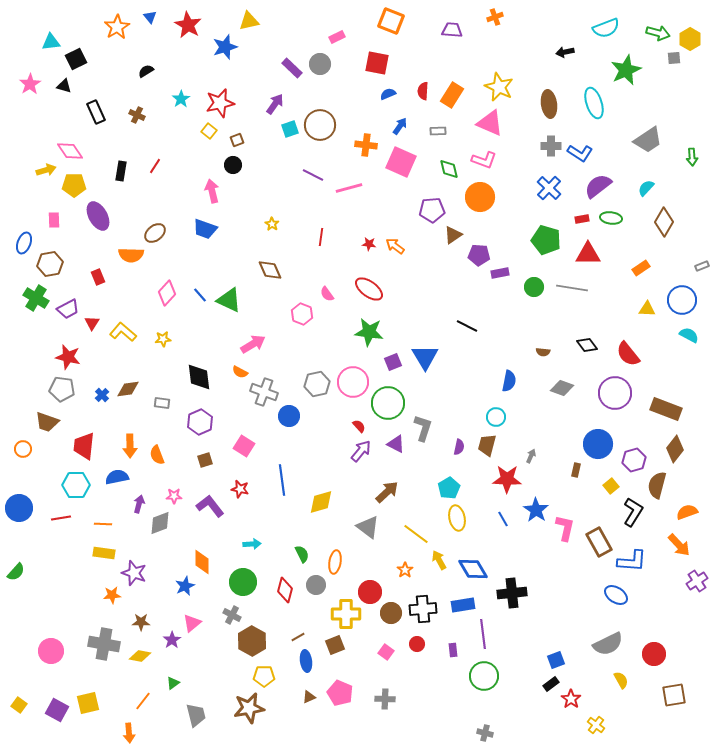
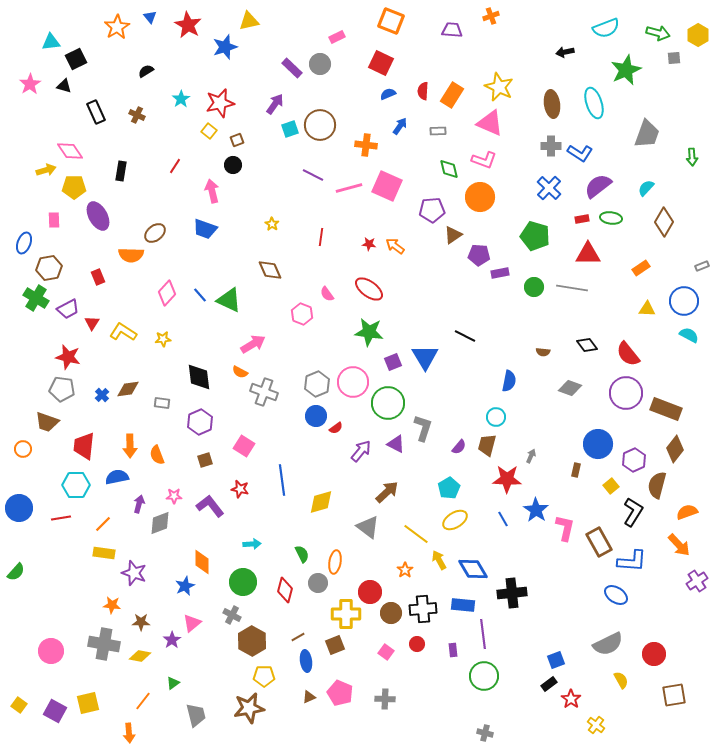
orange cross at (495, 17): moved 4 px left, 1 px up
yellow hexagon at (690, 39): moved 8 px right, 4 px up
red square at (377, 63): moved 4 px right; rotated 15 degrees clockwise
brown ellipse at (549, 104): moved 3 px right
gray trapezoid at (648, 140): moved 1 px left, 6 px up; rotated 36 degrees counterclockwise
pink square at (401, 162): moved 14 px left, 24 px down
red line at (155, 166): moved 20 px right
yellow pentagon at (74, 185): moved 2 px down
green pentagon at (546, 240): moved 11 px left, 4 px up
brown hexagon at (50, 264): moved 1 px left, 4 px down
blue circle at (682, 300): moved 2 px right, 1 px down
black line at (467, 326): moved 2 px left, 10 px down
yellow L-shape at (123, 332): rotated 8 degrees counterclockwise
gray hexagon at (317, 384): rotated 10 degrees counterclockwise
gray diamond at (562, 388): moved 8 px right
purple circle at (615, 393): moved 11 px right
blue circle at (289, 416): moved 27 px right
red semicircle at (359, 426): moved 23 px left, 2 px down; rotated 96 degrees clockwise
purple semicircle at (459, 447): rotated 28 degrees clockwise
purple hexagon at (634, 460): rotated 10 degrees counterclockwise
yellow ellipse at (457, 518): moved 2 px left, 2 px down; rotated 70 degrees clockwise
orange line at (103, 524): rotated 48 degrees counterclockwise
gray circle at (316, 585): moved 2 px right, 2 px up
orange star at (112, 595): moved 10 px down; rotated 12 degrees clockwise
blue rectangle at (463, 605): rotated 15 degrees clockwise
black rectangle at (551, 684): moved 2 px left
purple square at (57, 710): moved 2 px left, 1 px down
